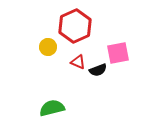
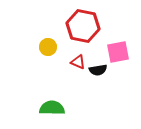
red hexagon: moved 8 px right; rotated 24 degrees counterclockwise
pink square: moved 1 px up
black semicircle: rotated 12 degrees clockwise
green semicircle: rotated 15 degrees clockwise
